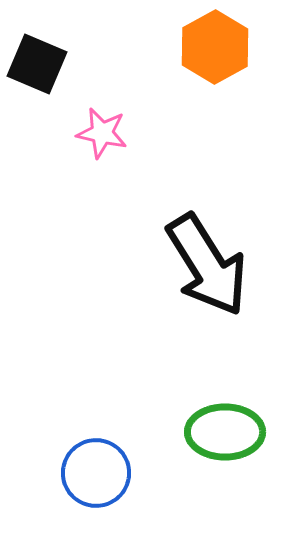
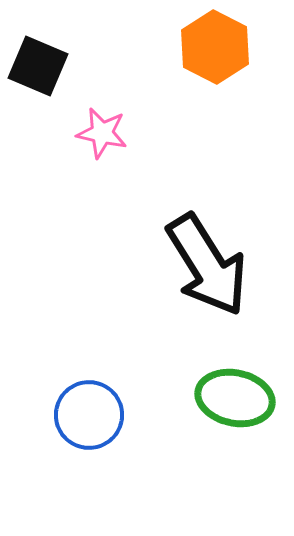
orange hexagon: rotated 4 degrees counterclockwise
black square: moved 1 px right, 2 px down
green ellipse: moved 10 px right, 34 px up; rotated 12 degrees clockwise
blue circle: moved 7 px left, 58 px up
